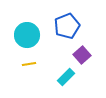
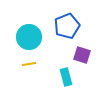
cyan circle: moved 2 px right, 2 px down
purple square: rotated 30 degrees counterclockwise
cyan rectangle: rotated 60 degrees counterclockwise
